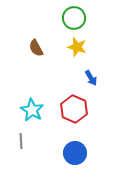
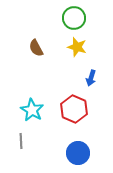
blue arrow: rotated 49 degrees clockwise
blue circle: moved 3 px right
